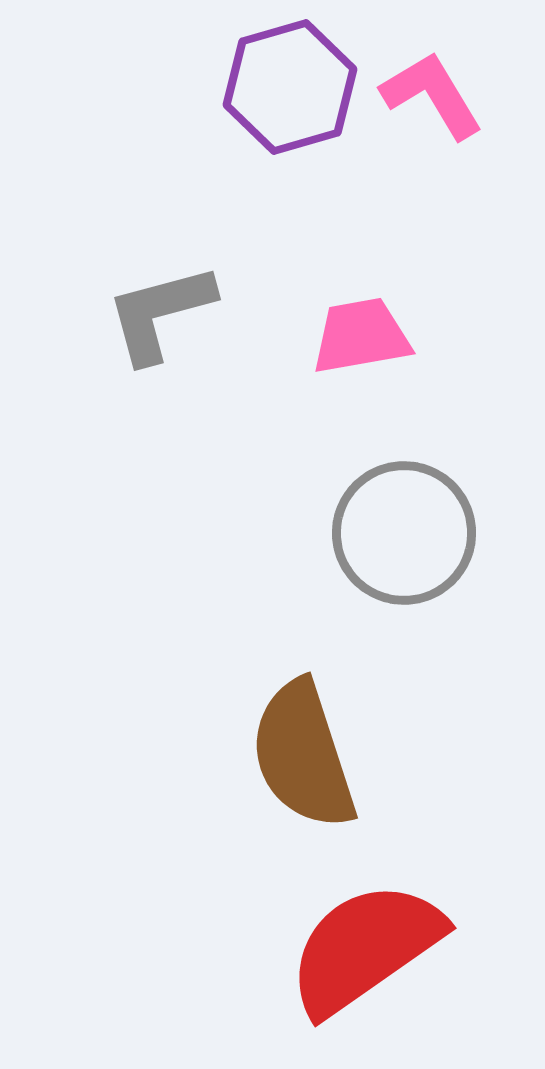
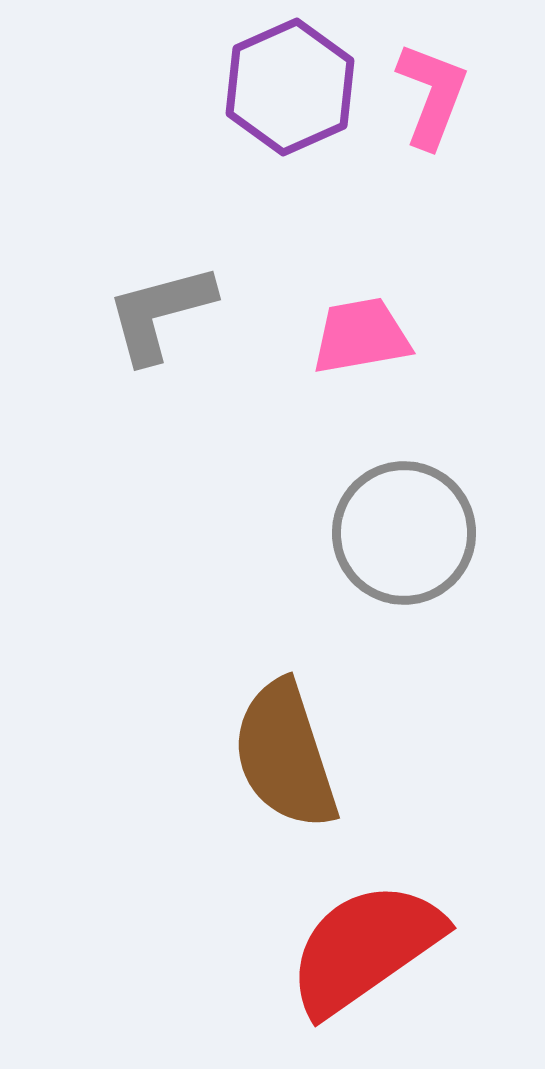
purple hexagon: rotated 8 degrees counterclockwise
pink L-shape: rotated 52 degrees clockwise
brown semicircle: moved 18 px left
